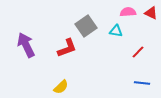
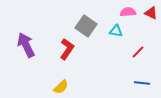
gray square: rotated 20 degrees counterclockwise
red L-shape: moved 1 px down; rotated 35 degrees counterclockwise
